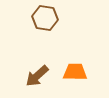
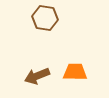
brown arrow: rotated 20 degrees clockwise
